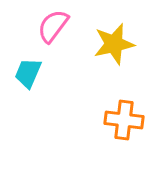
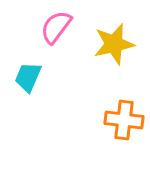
pink semicircle: moved 3 px right, 1 px down
cyan trapezoid: moved 4 px down
